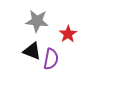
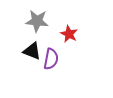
red star: moved 1 px right; rotated 12 degrees counterclockwise
